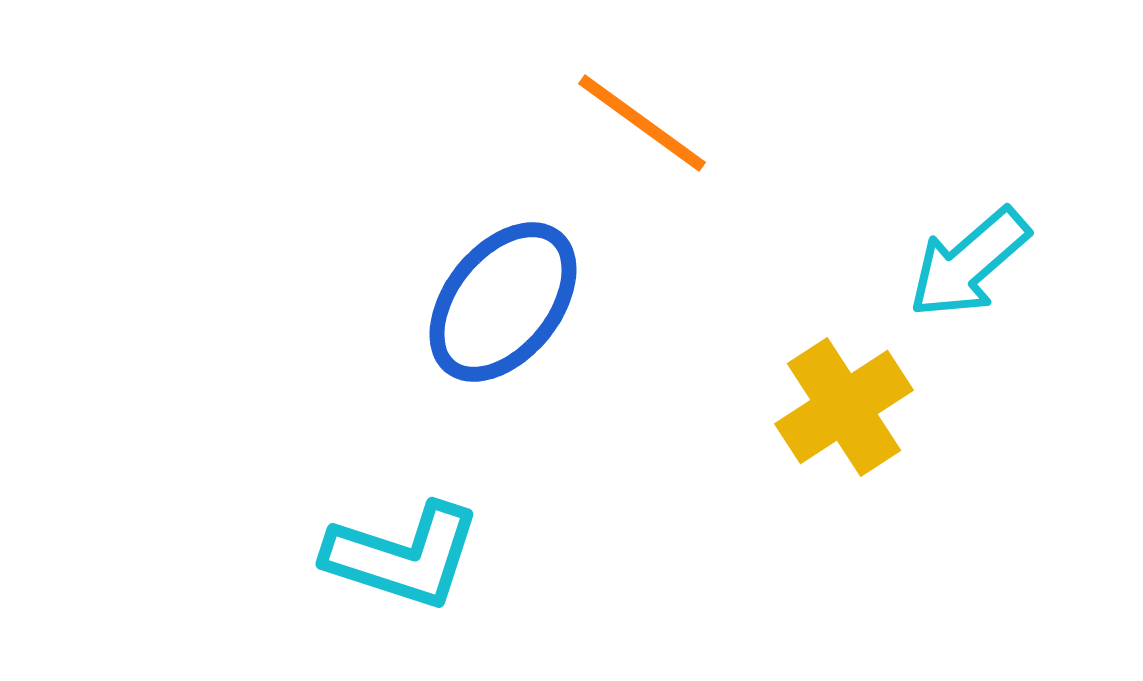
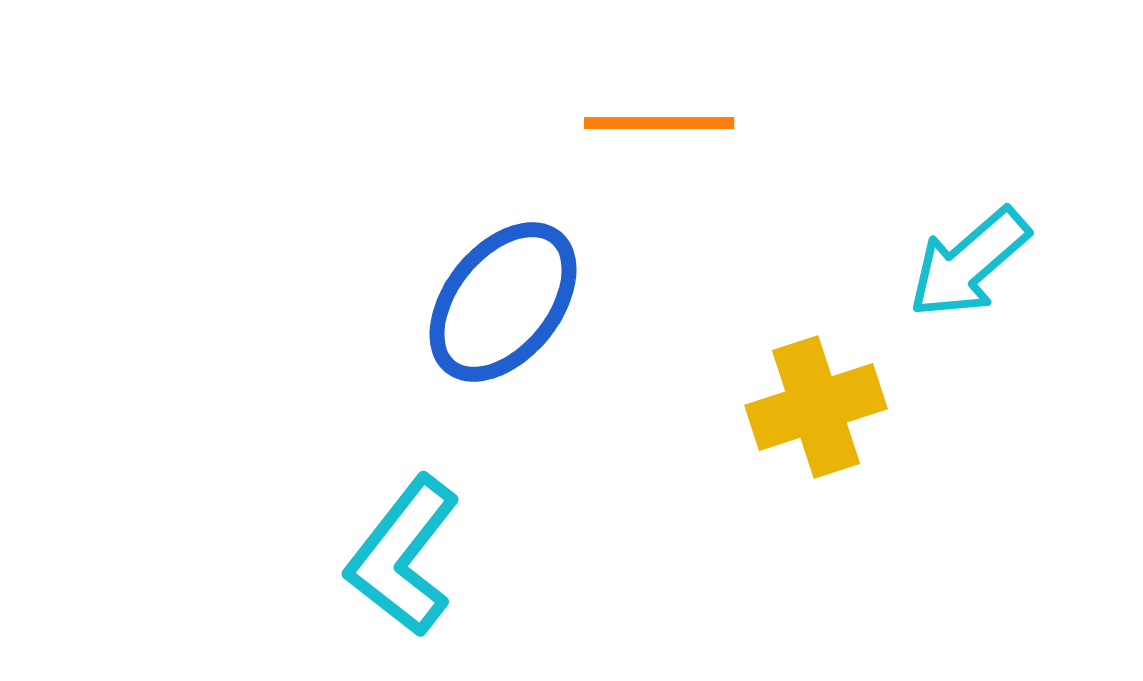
orange line: moved 17 px right; rotated 36 degrees counterclockwise
yellow cross: moved 28 px left; rotated 15 degrees clockwise
cyan L-shape: rotated 110 degrees clockwise
